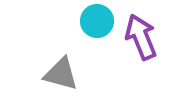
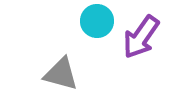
purple arrow: rotated 123 degrees counterclockwise
